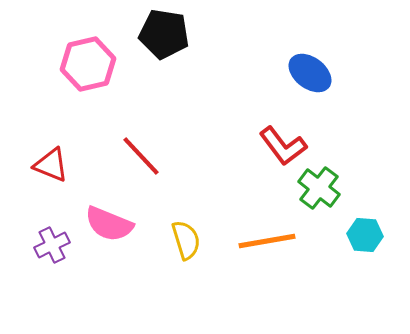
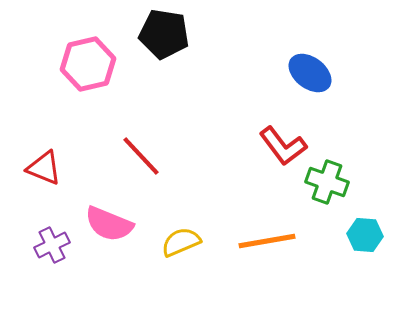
red triangle: moved 7 px left, 3 px down
green cross: moved 8 px right, 6 px up; rotated 18 degrees counterclockwise
yellow semicircle: moved 5 px left, 2 px down; rotated 96 degrees counterclockwise
